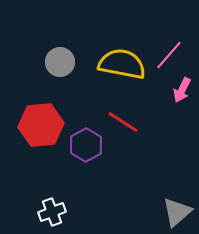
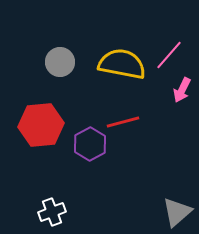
red line: rotated 48 degrees counterclockwise
purple hexagon: moved 4 px right, 1 px up
